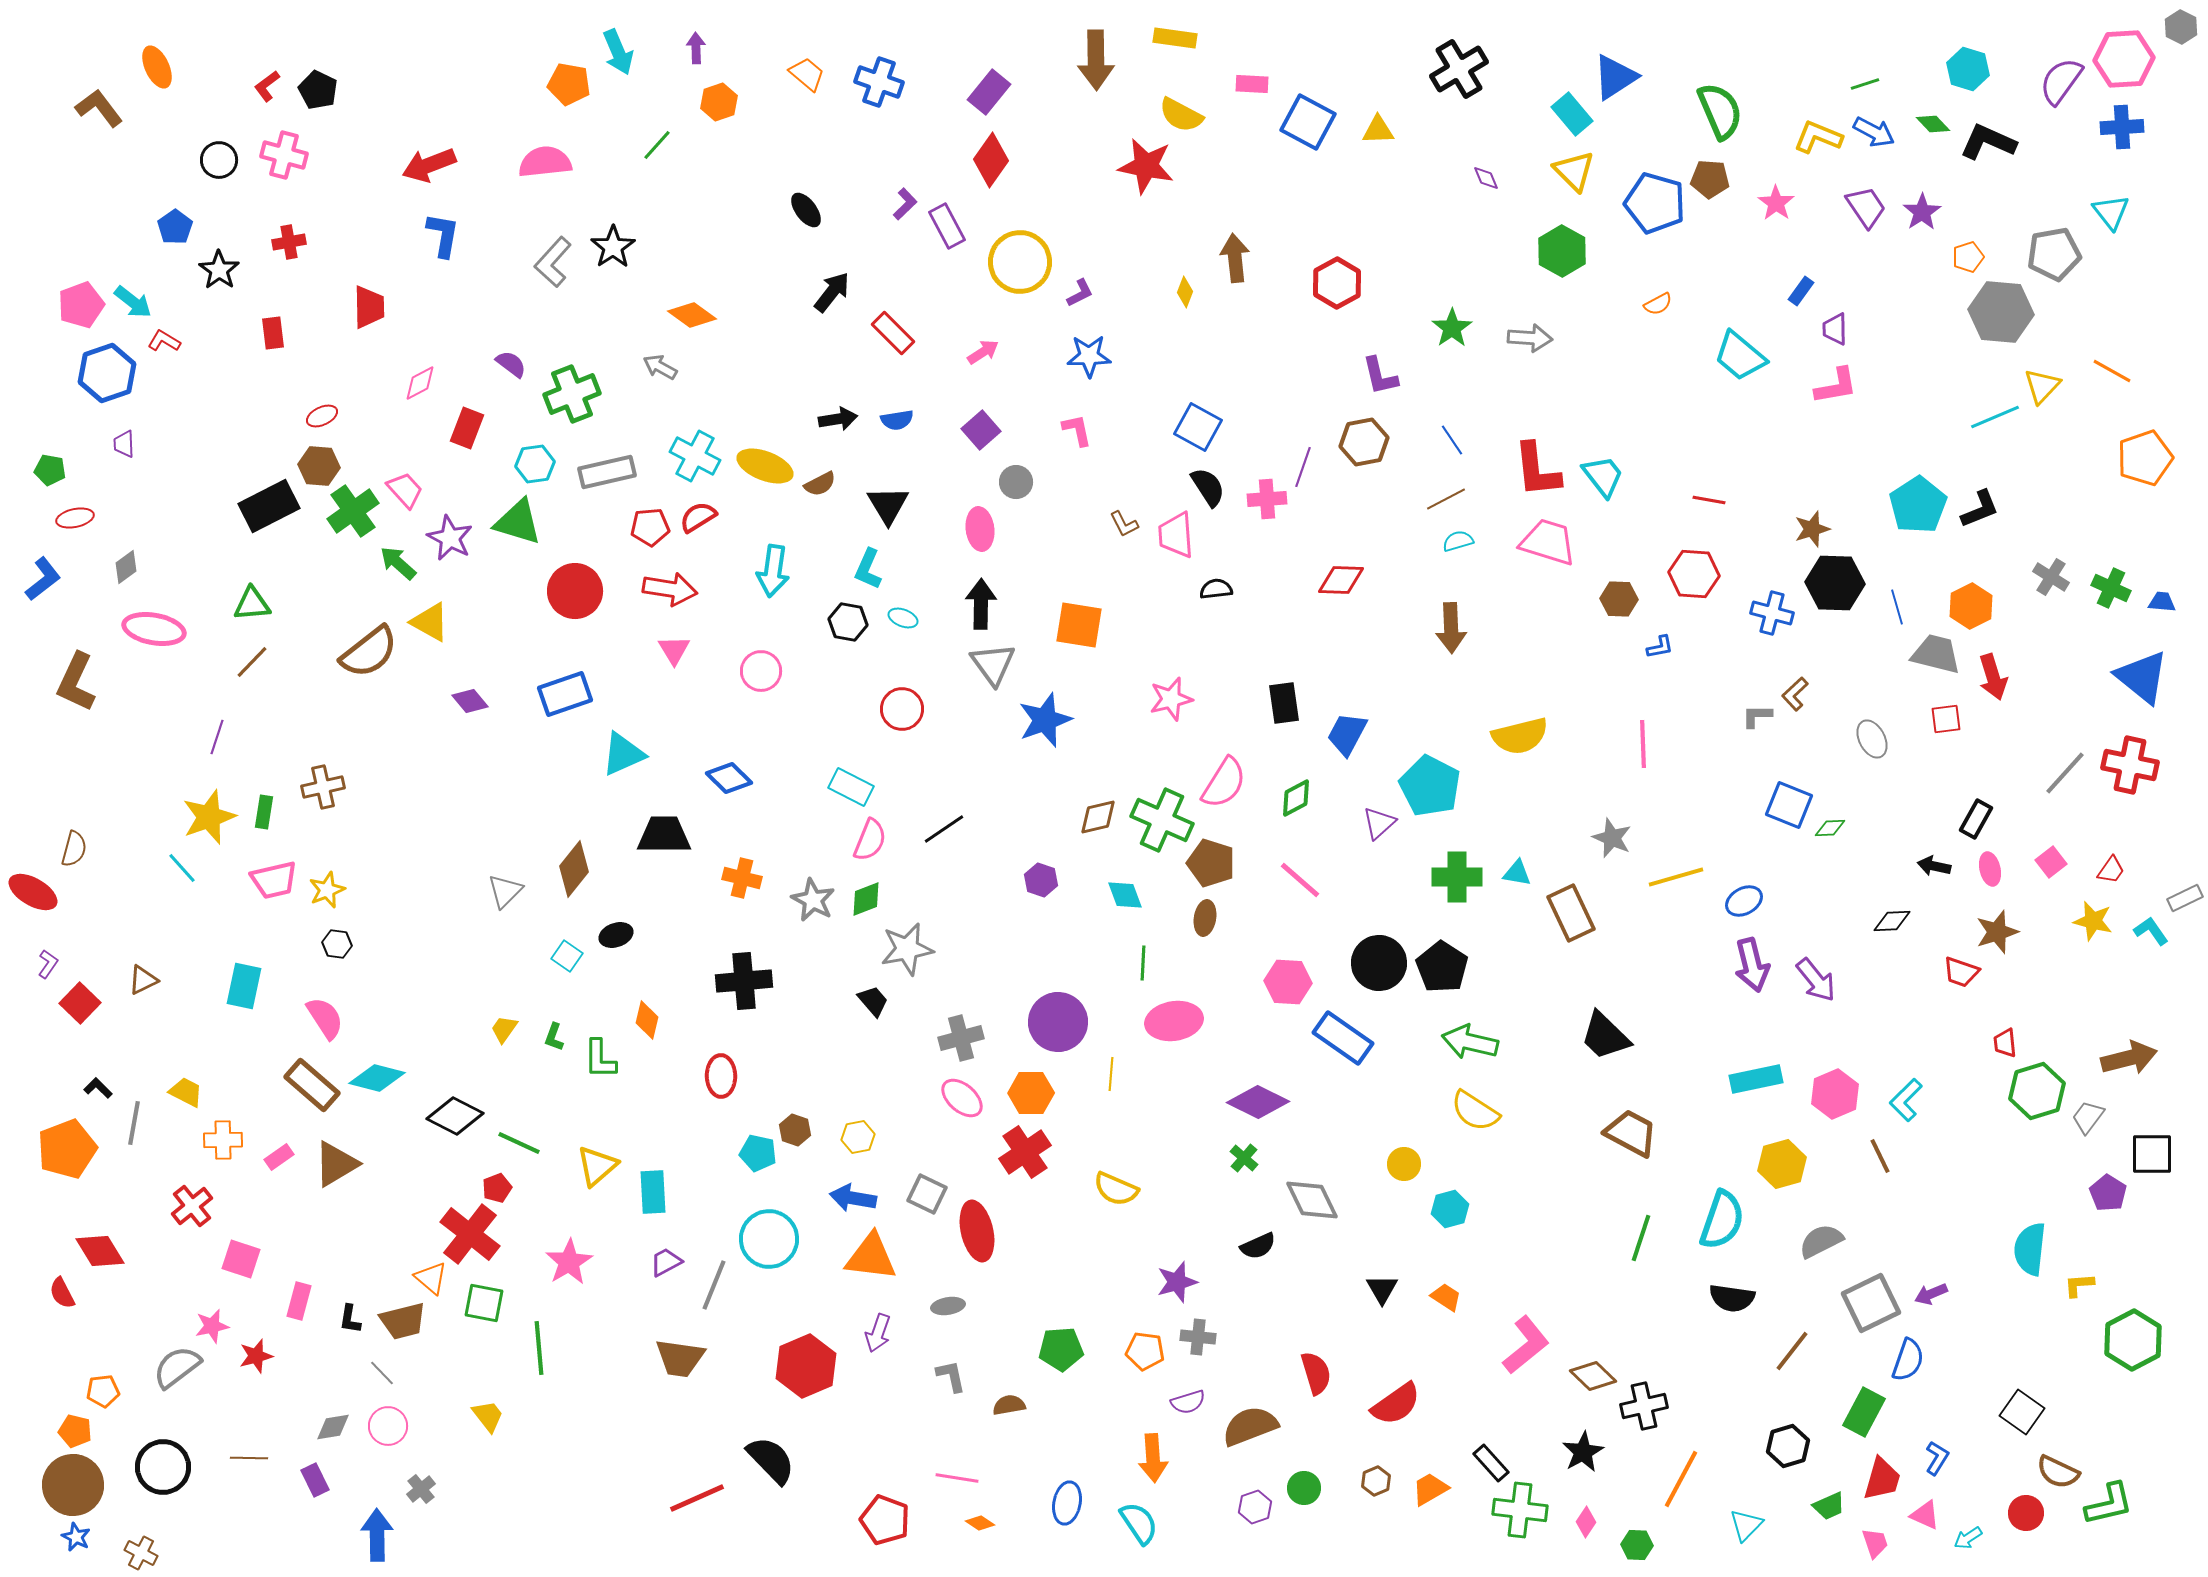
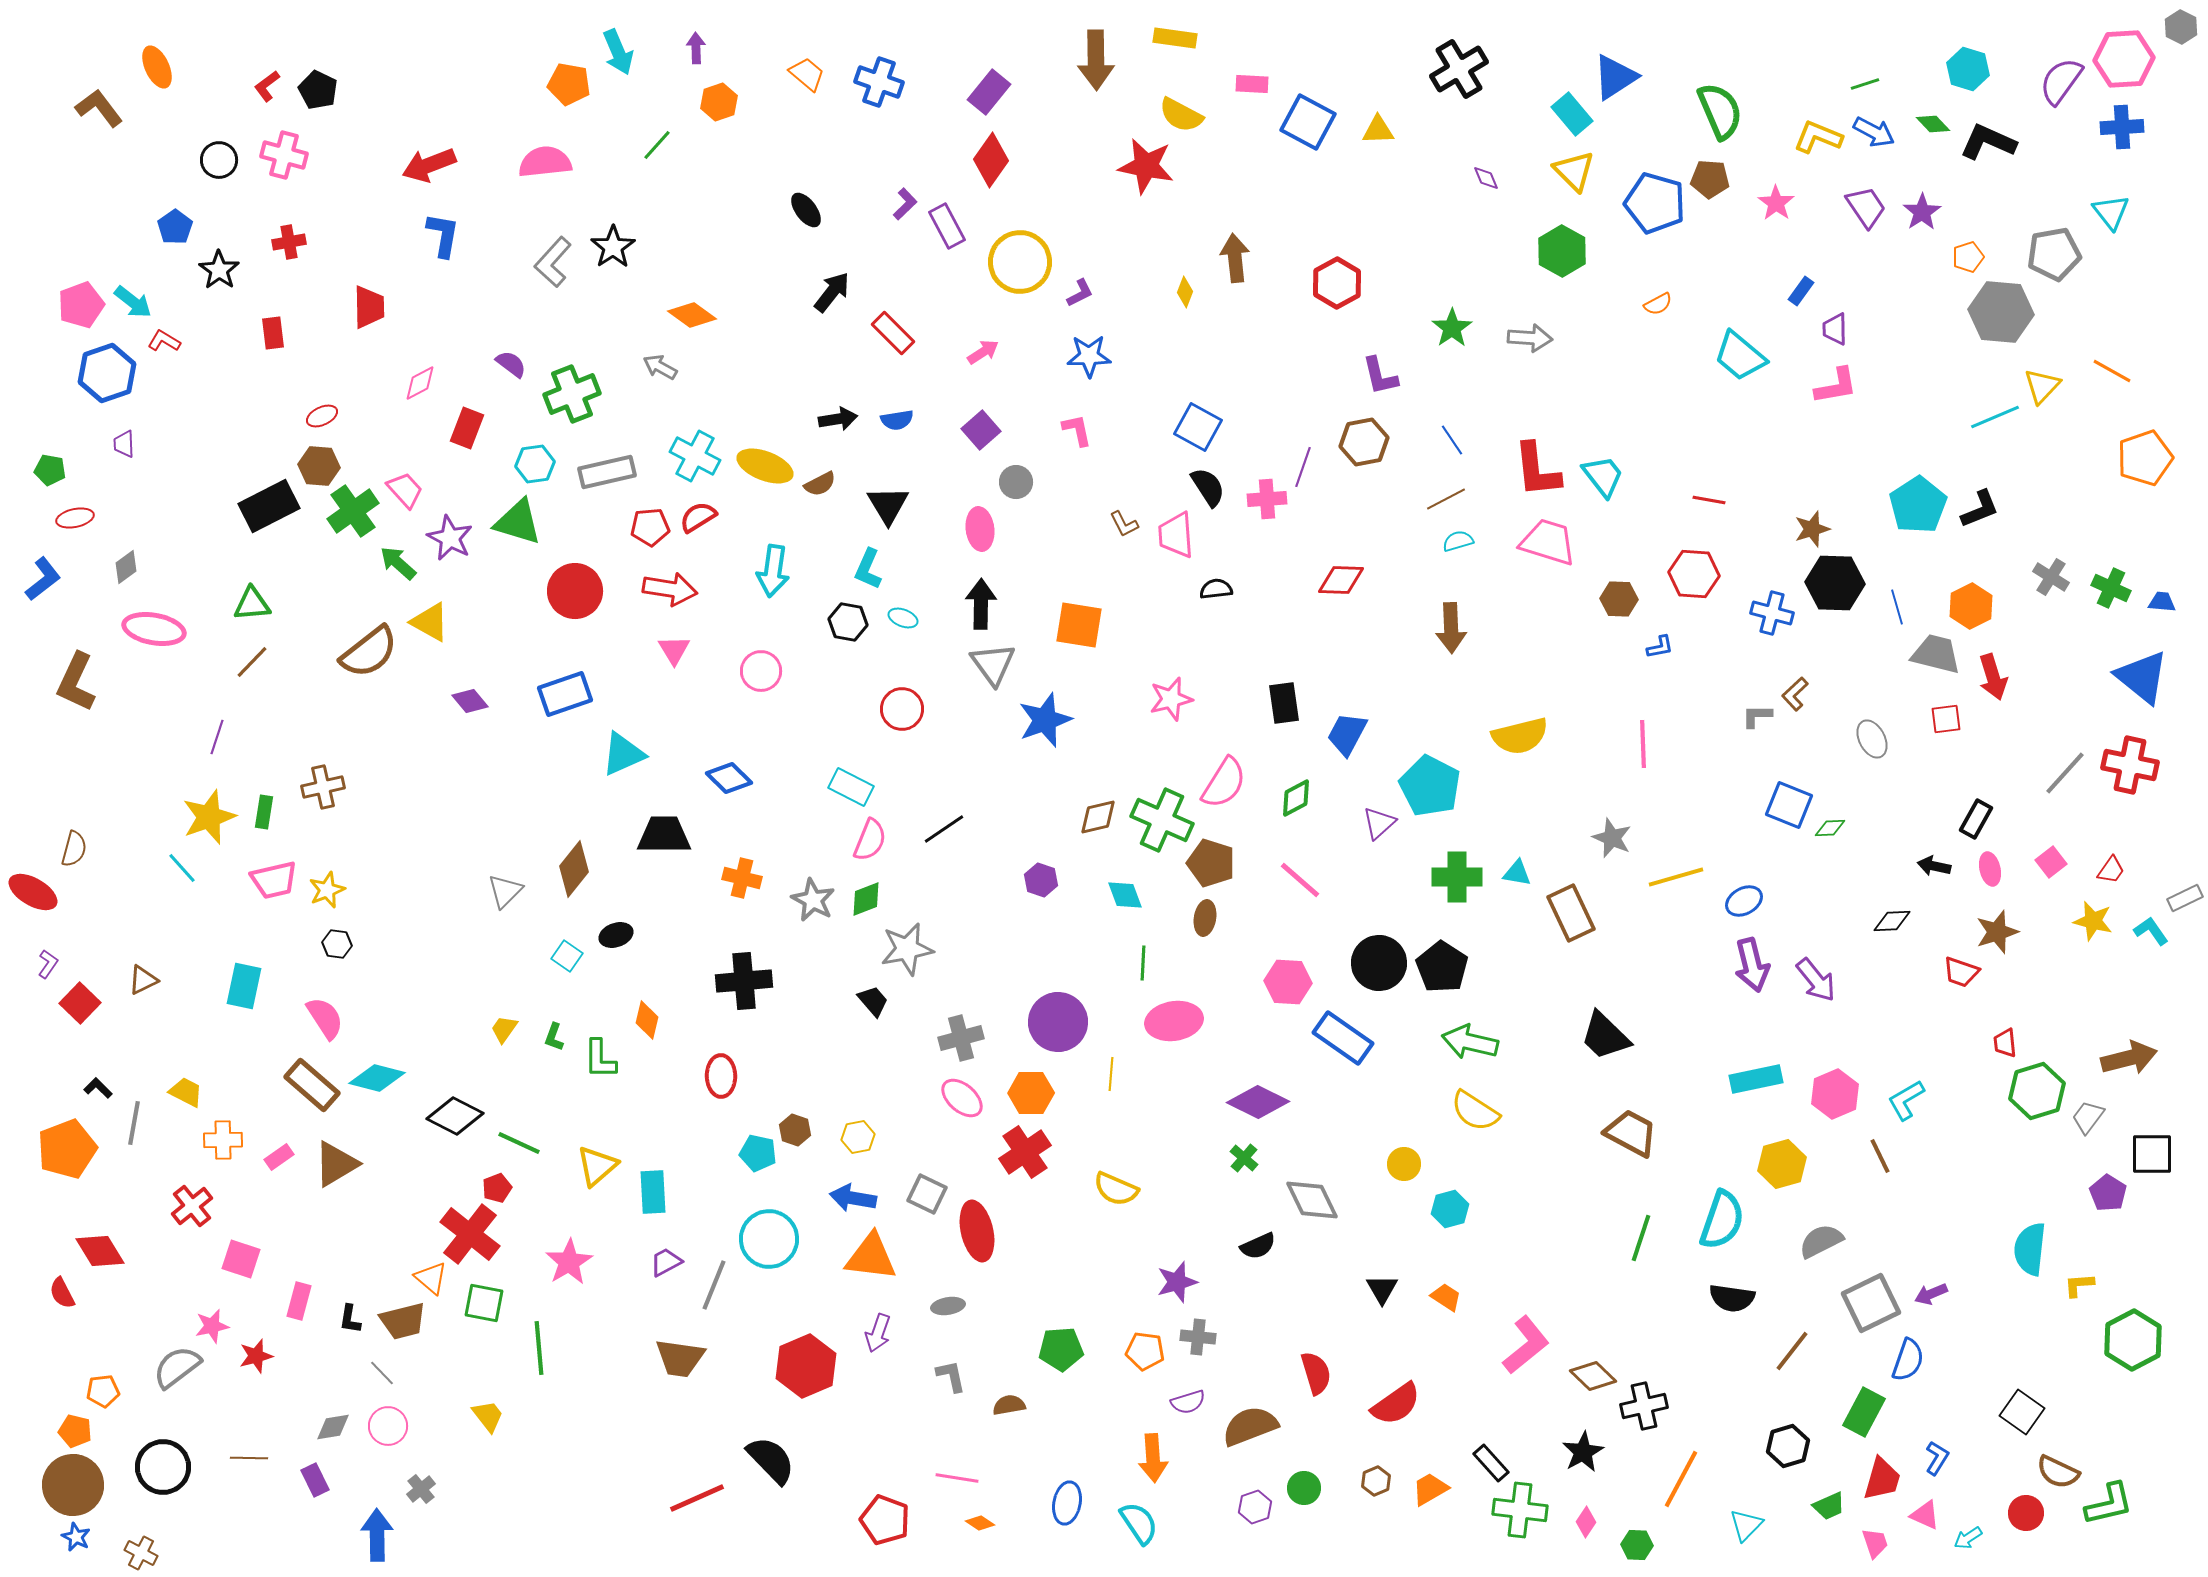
cyan L-shape at (1906, 1100): rotated 15 degrees clockwise
